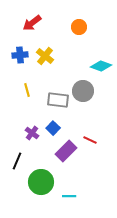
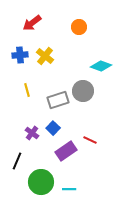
gray rectangle: rotated 25 degrees counterclockwise
purple rectangle: rotated 10 degrees clockwise
cyan line: moved 7 px up
